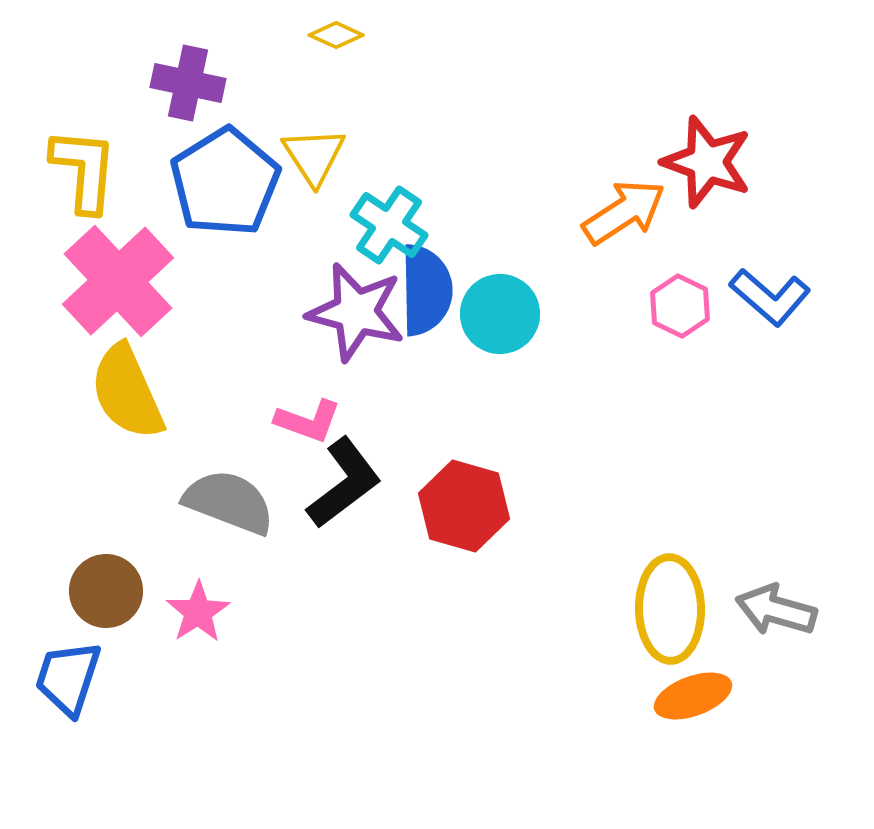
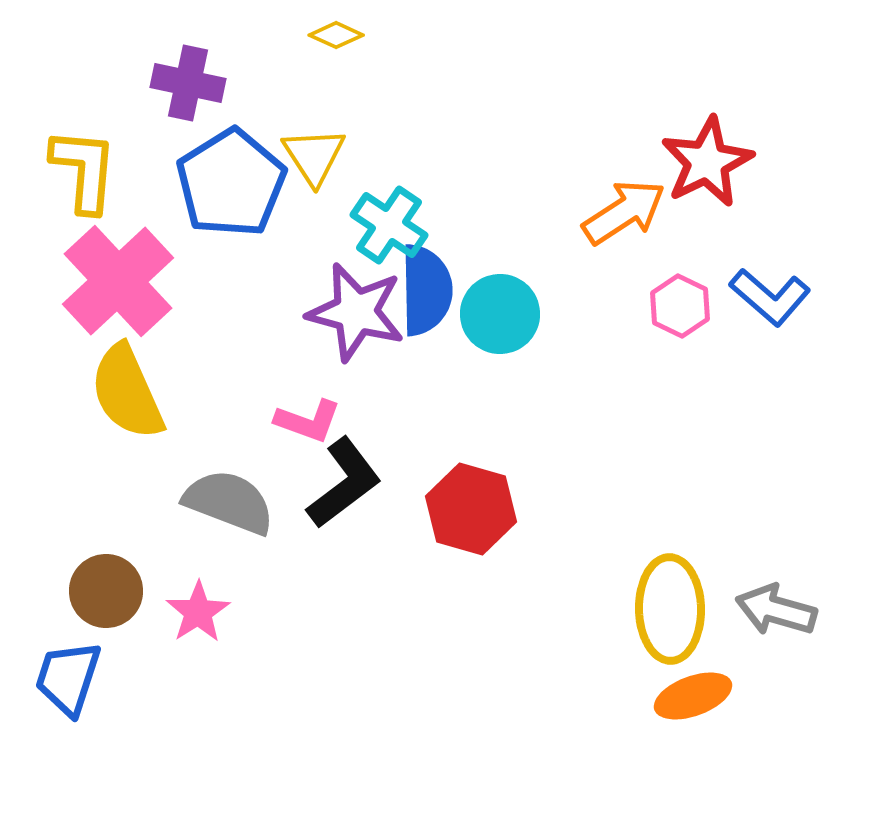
red star: rotated 26 degrees clockwise
blue pentagon: moved 6 px right, 1 px down
red hexagon: moved 7 px right, 3 px down
